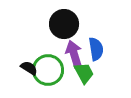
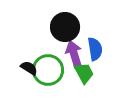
black circle: moved 1 px right, 3 px down
blue semicircle: moved 1 px left
